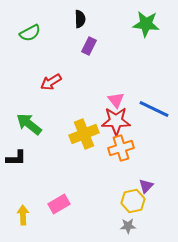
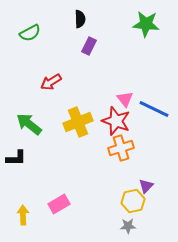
pink triangle: moved 9 px right, 1 px up
red star: rotated 20 degrees clockwise
yellow cross: moved 6 px left, 12 px up
